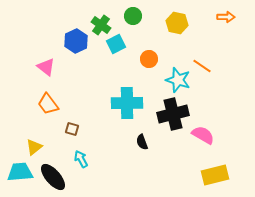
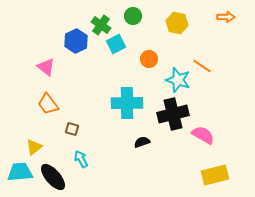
black semicircle: rotated 91 degrees clockwise
